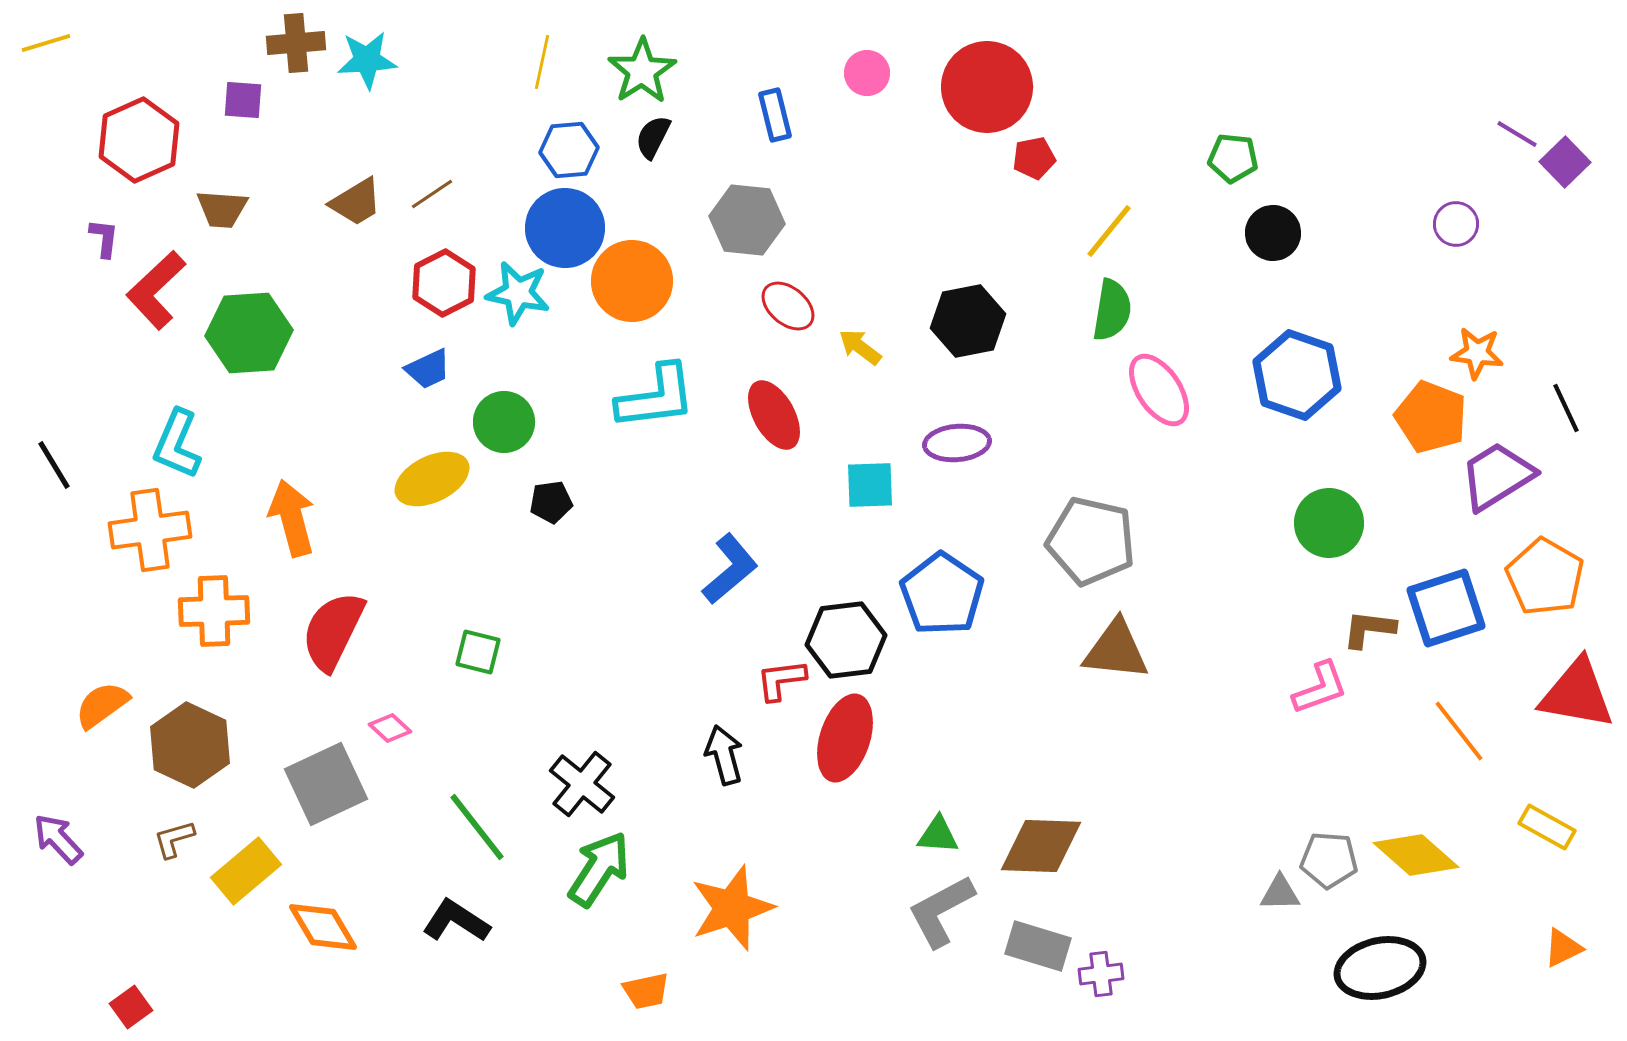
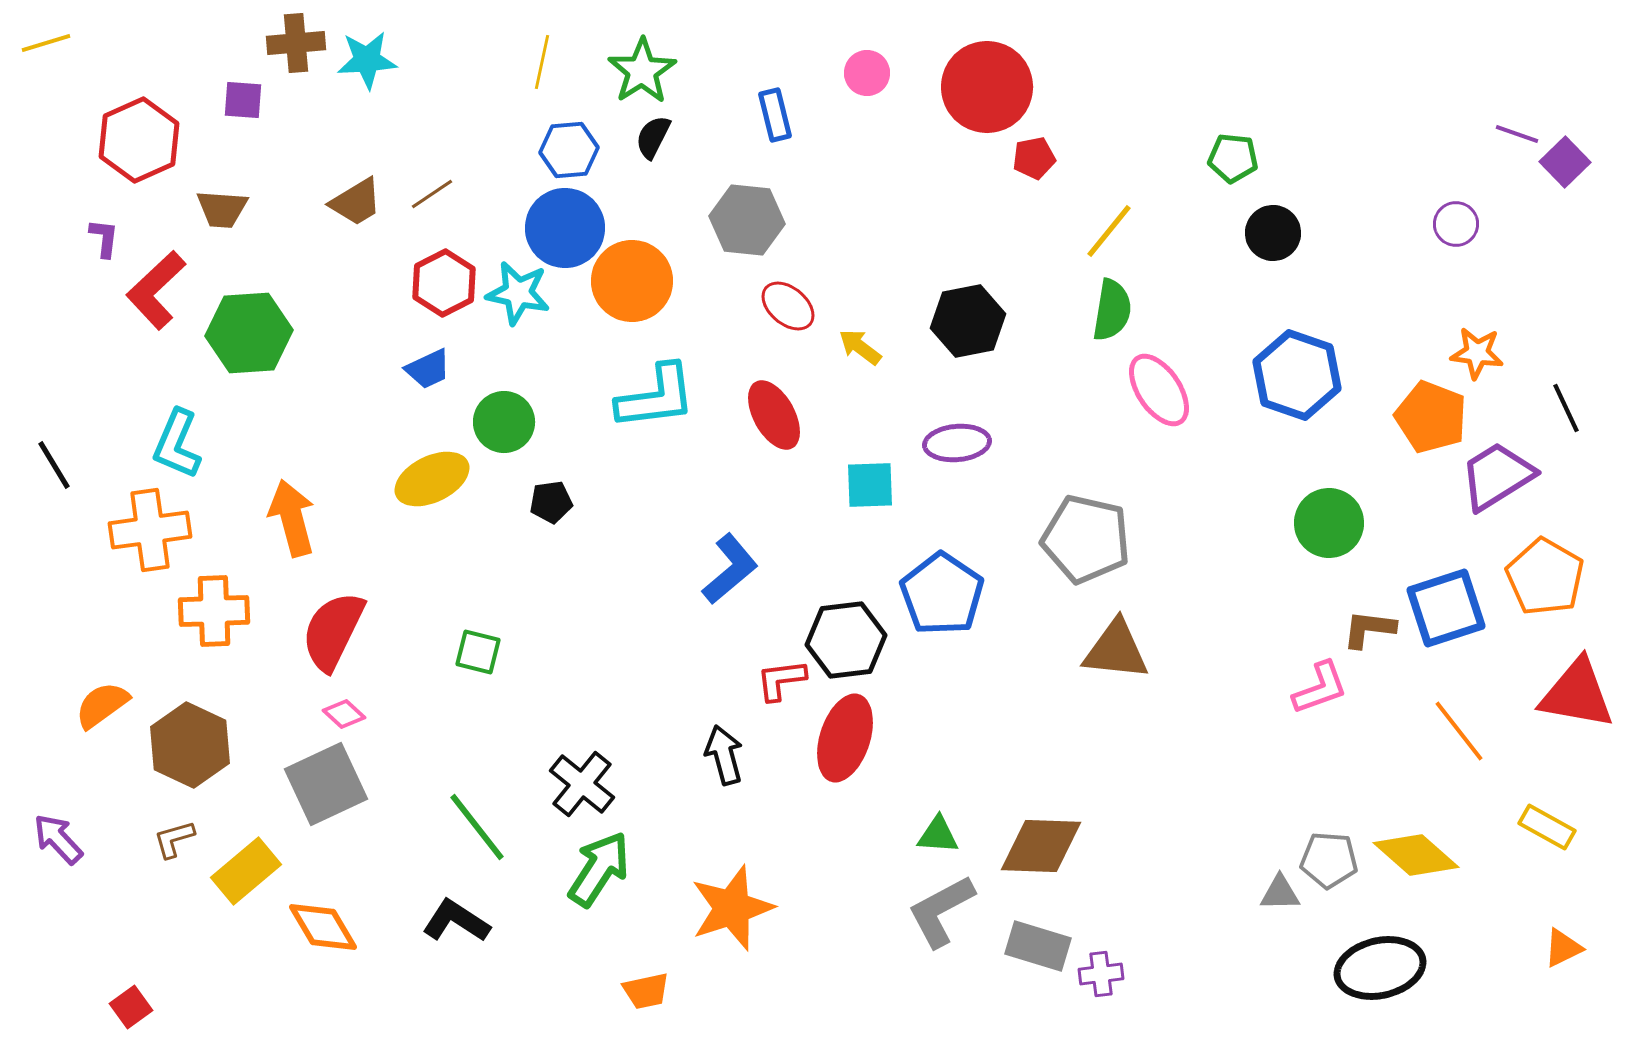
purple line at (1517, 134): rotated 12 degrees counterclockwise
gray pentagon at (1091, 541): moved 5 px left, 2 px up
pink diamond at (390, 728): moved 46 px left, 14 px up
